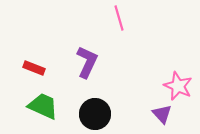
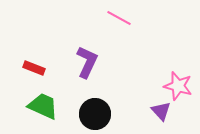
pink line: rotated 45 degrees counterclockwise
pink star: rotated 8 degrees counterclockwise
purple triangle: moved 1 px left, 3 px up
